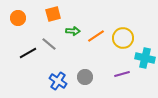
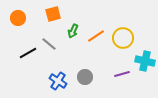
green arrow: rotated 112 degrees clockwise
cyan cross: moved 3 px down
